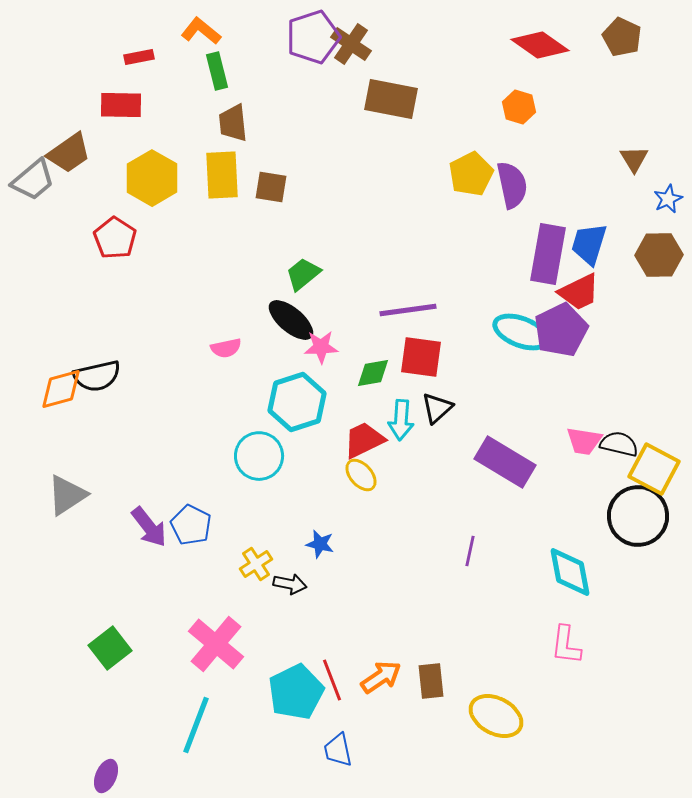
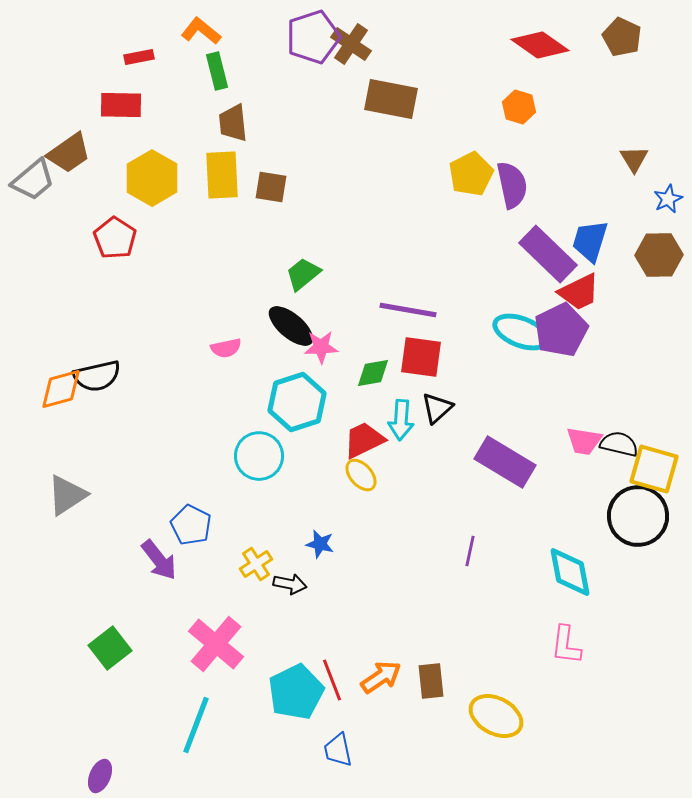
blue trapezoid at (589, 244): moved 1 px right, 3 px up
purple rectangle at (548, 254): rotated 56 degrees counterclockwise
purple line at (408, 310): rotated 18 degrees clockwise
black ellipse at (291, 320): moved 6 px down
yellow square at (654, 469): rotated 12 degrees counterclockwise
purple arrow at (149, 527): moved 10 px right, 33 px down
purple ellipse at (106, 776): moved 6 px left
